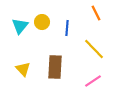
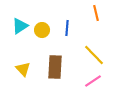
orange line: rotated 14 degrees clockwise
yellow circle: moved 8 px down
cyan triangle: rotated 18 degrees clockwise
yellow line: moved 6 px down
